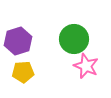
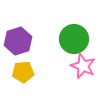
pink star: moved 3 px left
